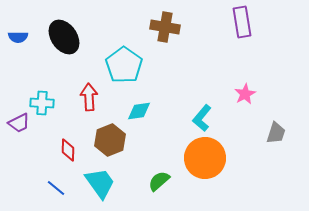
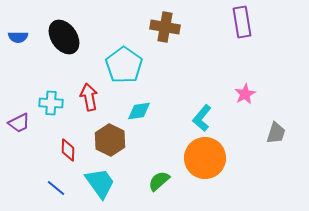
red arrow: rotated 8 degrees counterclockwise
cyan cross: moved 9 px right
brown hexagon: rotated 12 degrees counterclockwise
